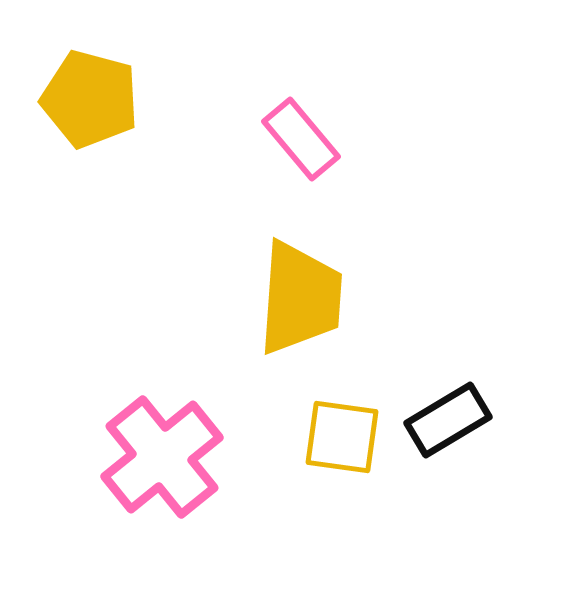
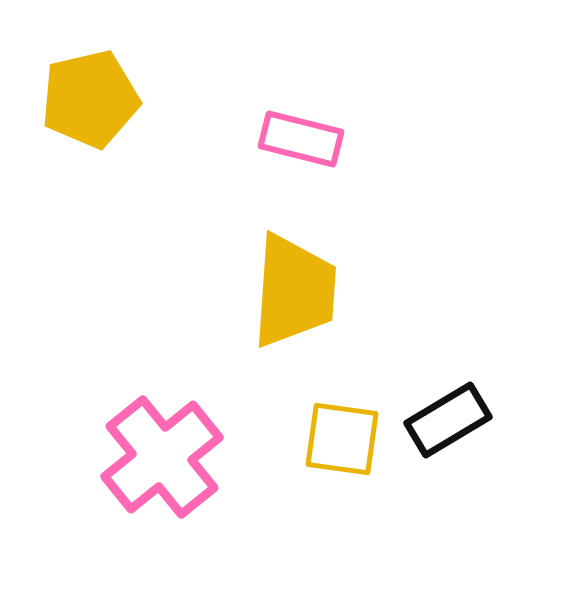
yellow pentagon: rotated 28 degrees counterclockwise
pink rectangle: rotated 36 degrees counterclockwise
yellow trapezoid: moved 6 px left, 7 px up
yellow square: moved 2 px down
